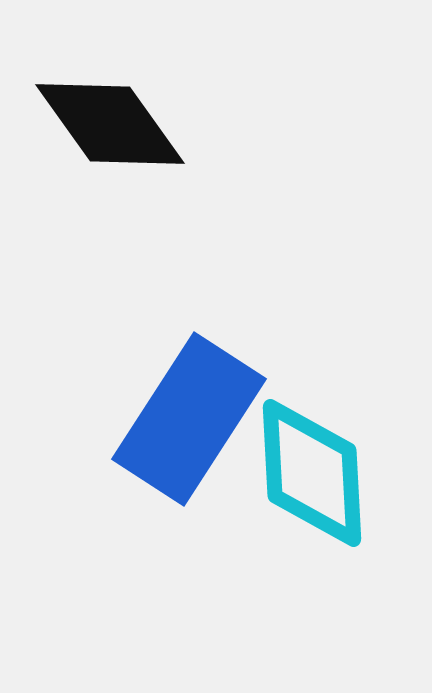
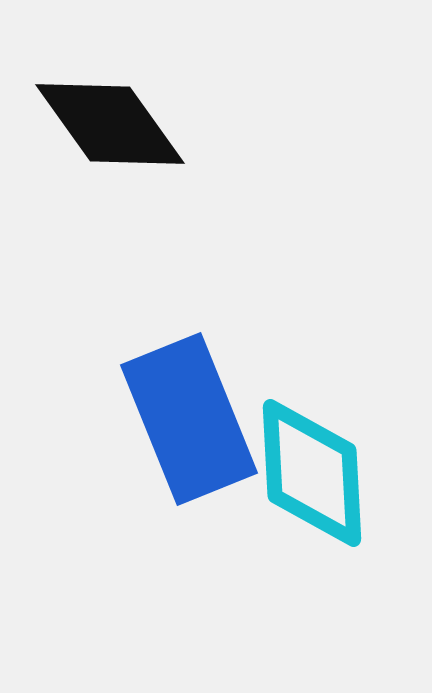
blue rectangle: rotated 55 degrees counterclockwise
